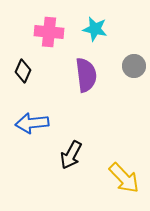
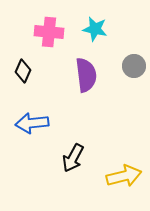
black arrow: moved 2 px right, 3 px down
yellow arrow: moved 2 px up; rotated 60 degrees counterclockwise
